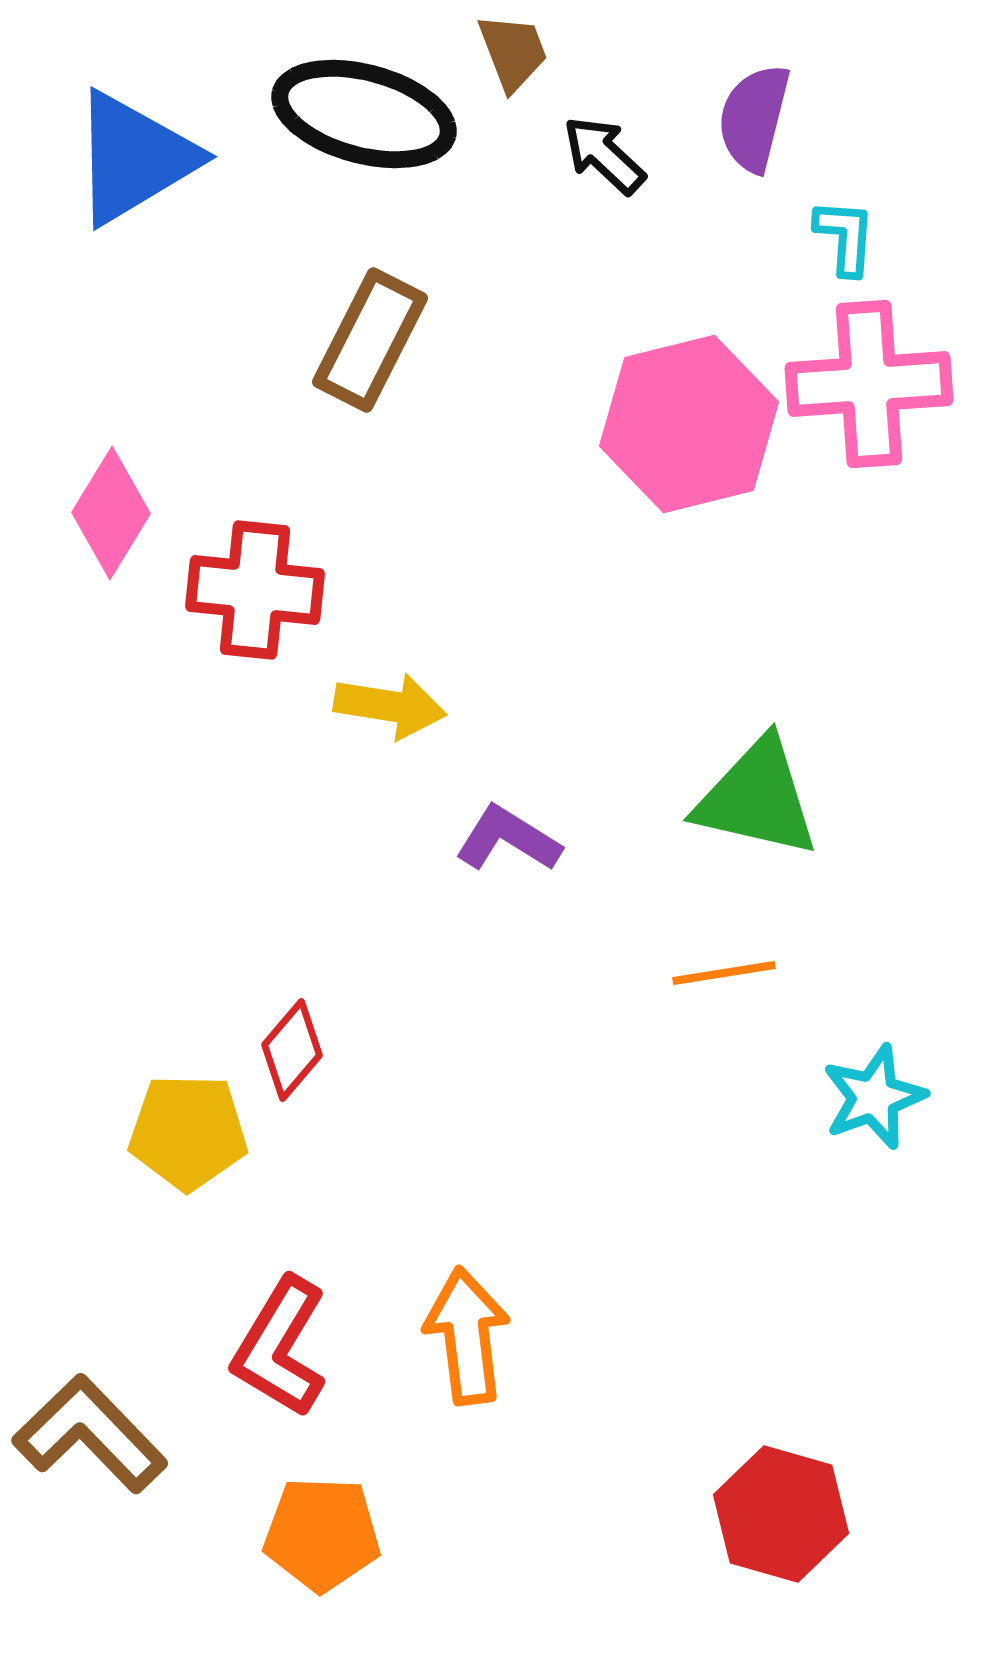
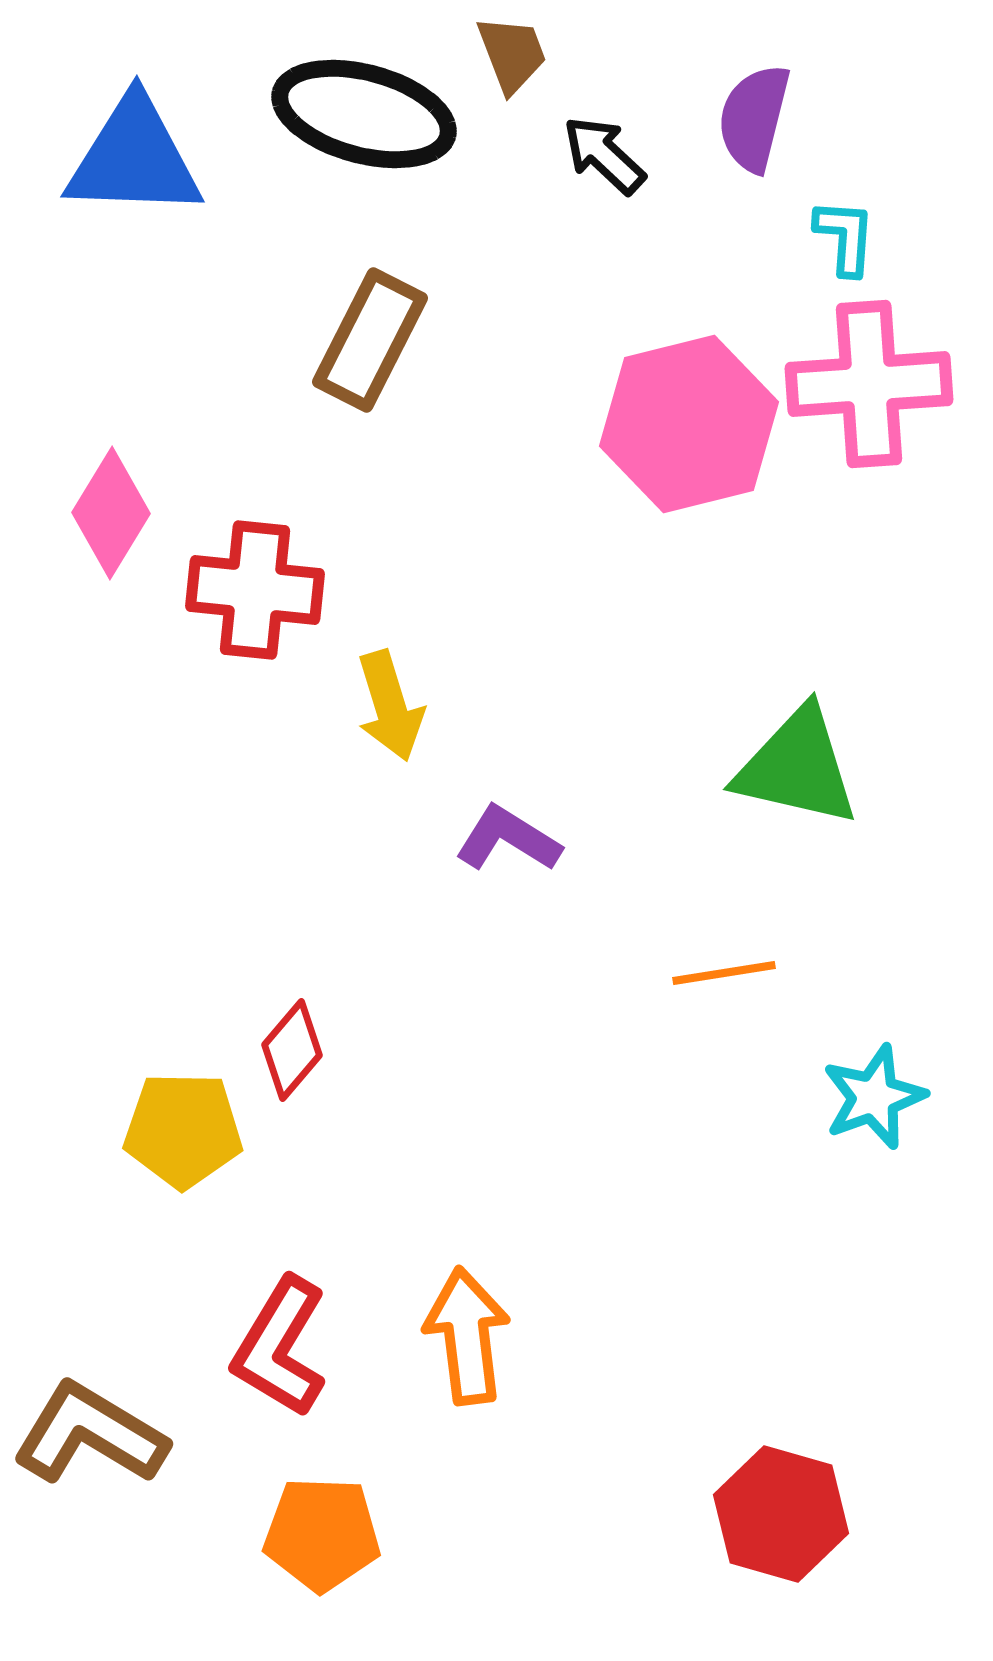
brown trapezoid: moved 1 px left, 2 px down
blue triangle: rotated 33 degrees clockwise
yellow arrow: rotated 64 degrees clockwise
green triangle: moved 40 px right, 31 px up
yellow pentagon: moved 5 px left, 2 px up
brown L-shape: rotated 15 degrees counterclockwise
